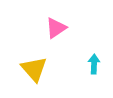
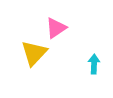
yellow triangle: moved 16 px up; rotated 24 degrees clockwise
